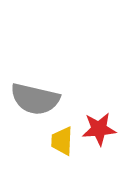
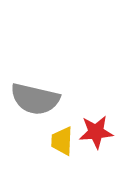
red star: moved 3 px left, 3 px down
